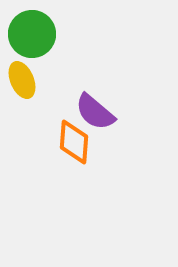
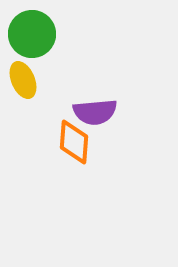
yellow ellipse: moved 1 px right
purple semicircle: rotated 45 degrees counterclockwise
